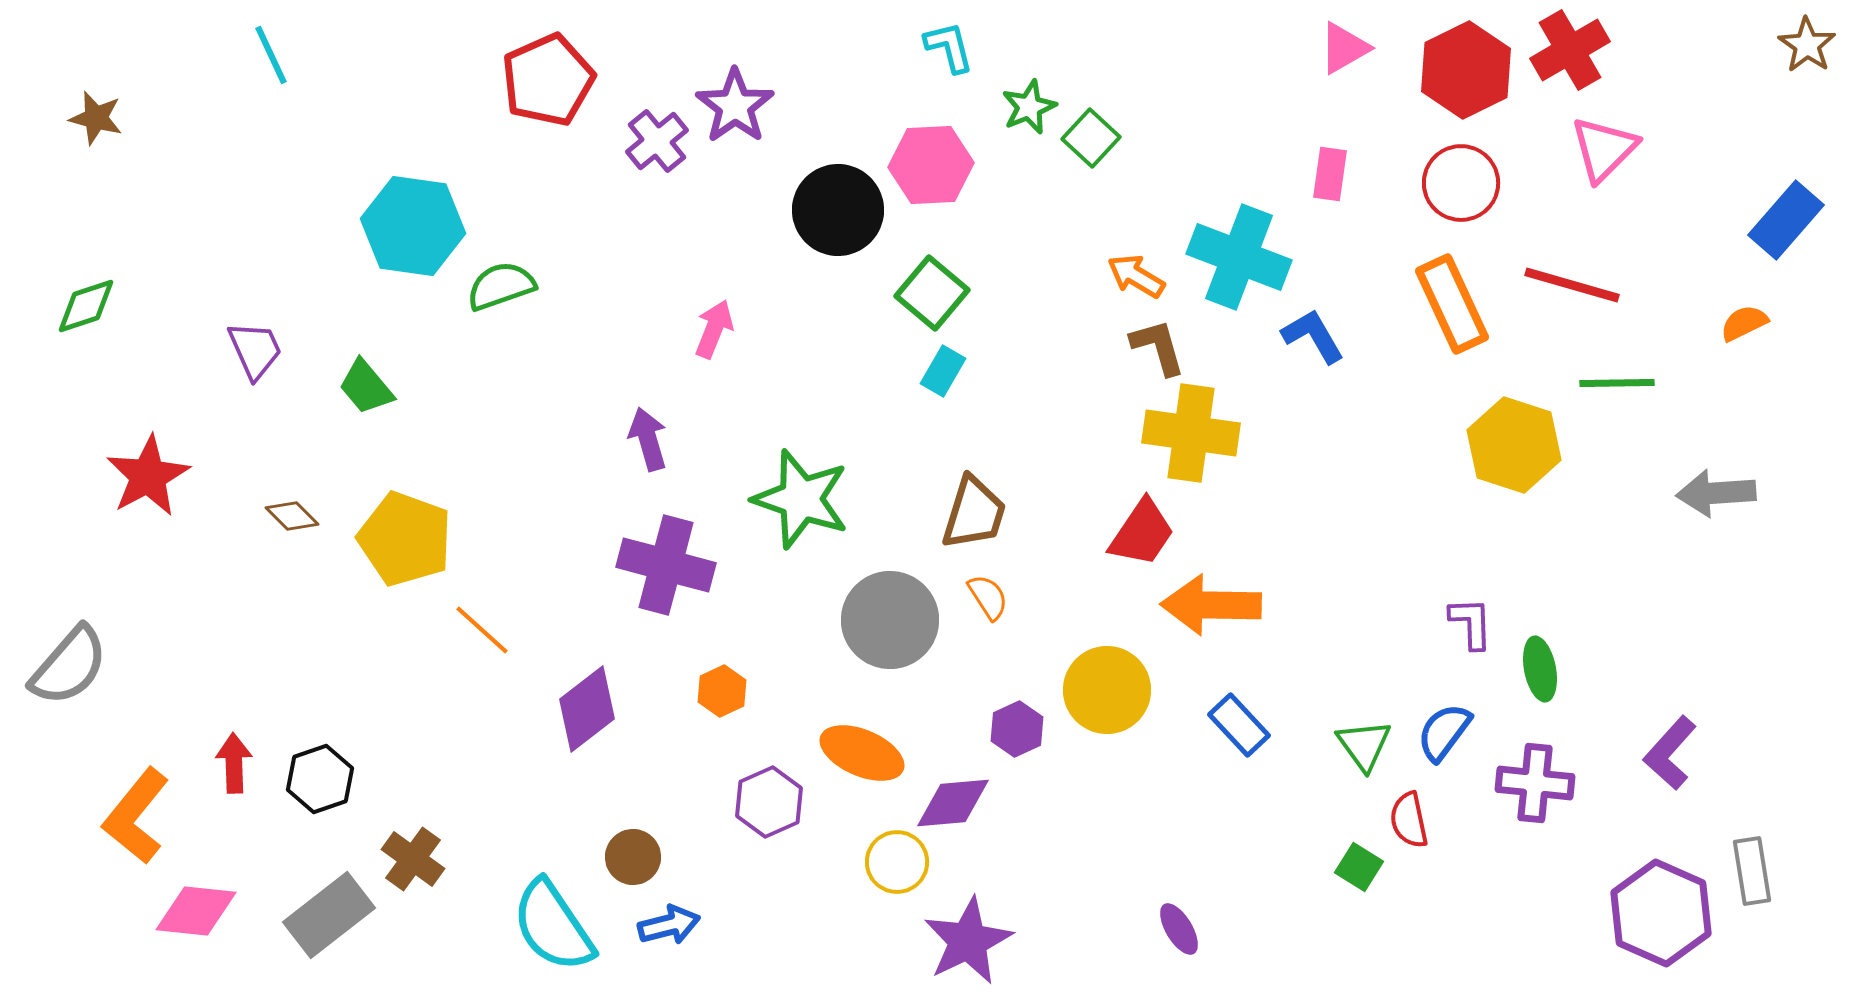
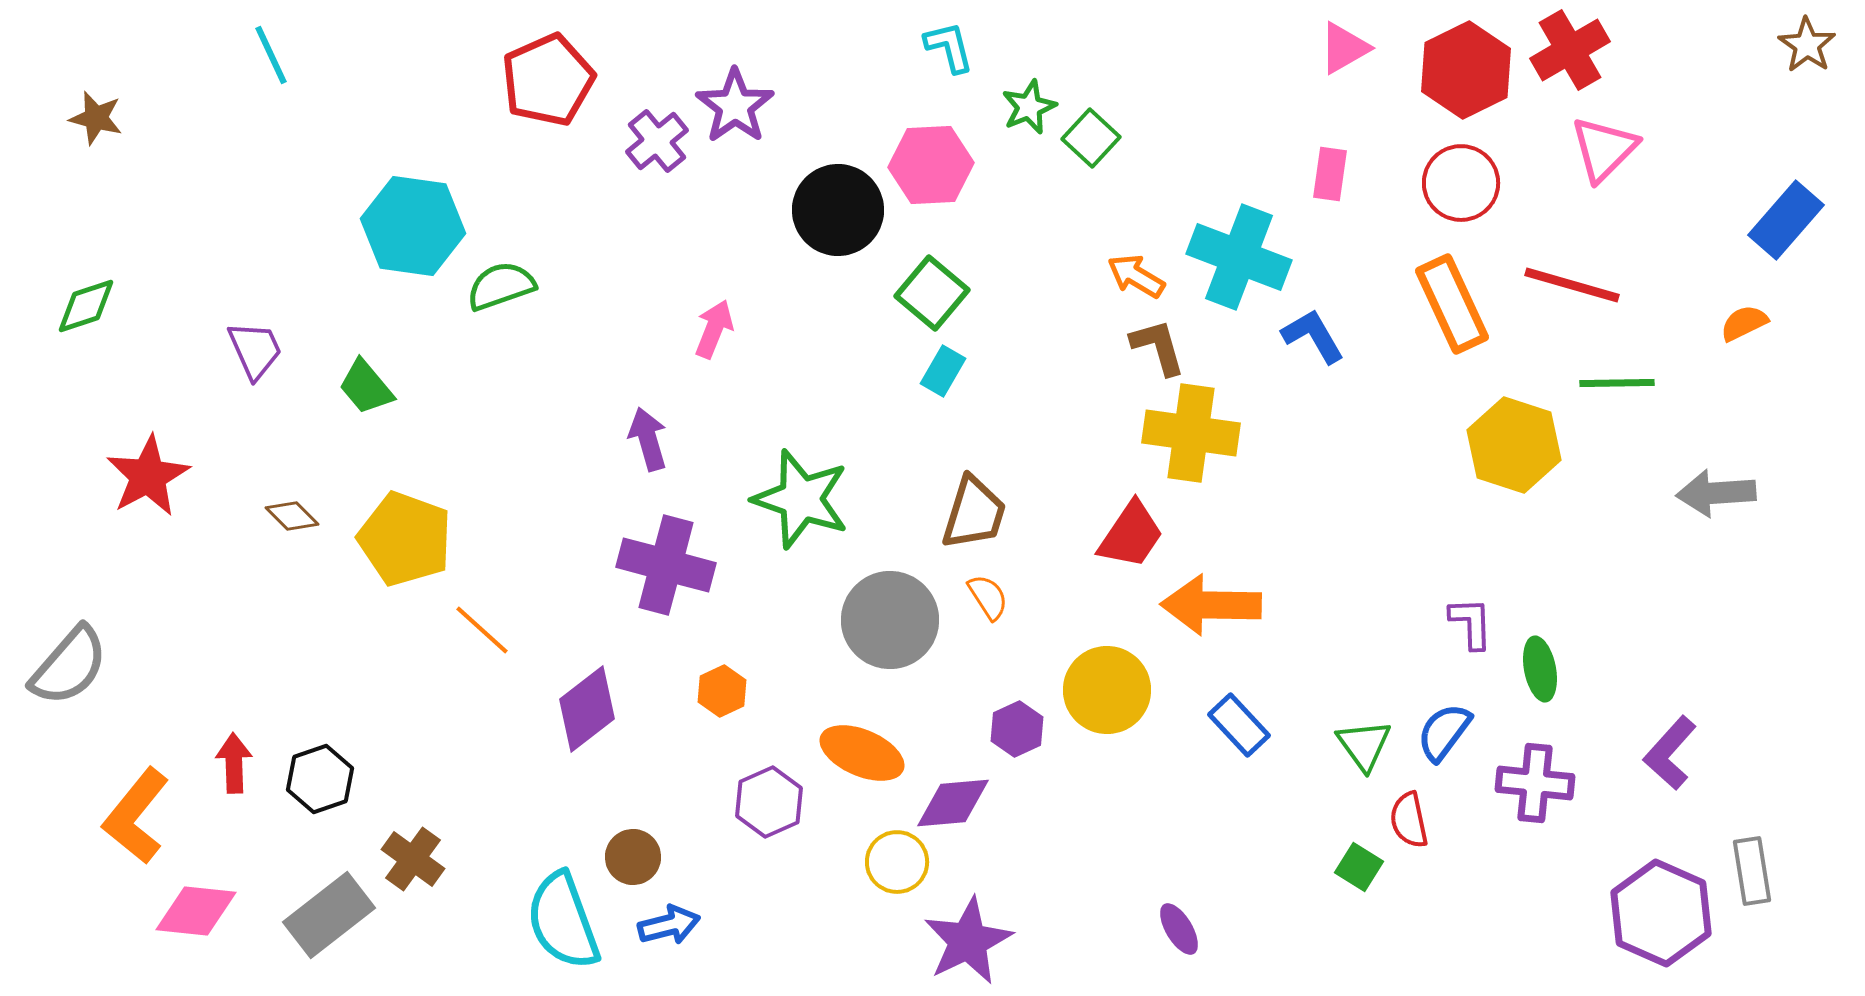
red trapezoid at (1142, 533): moved 11 px left, 2 px down
cyan semicircle at (553, 926): moved 10 px right, 5 px up; rotated 14 degrees clockwise
